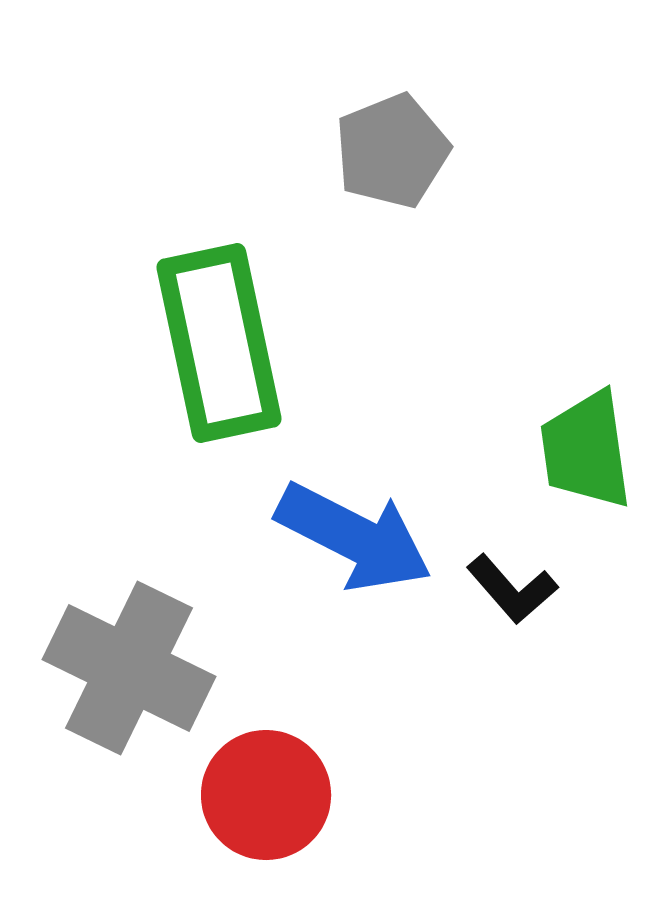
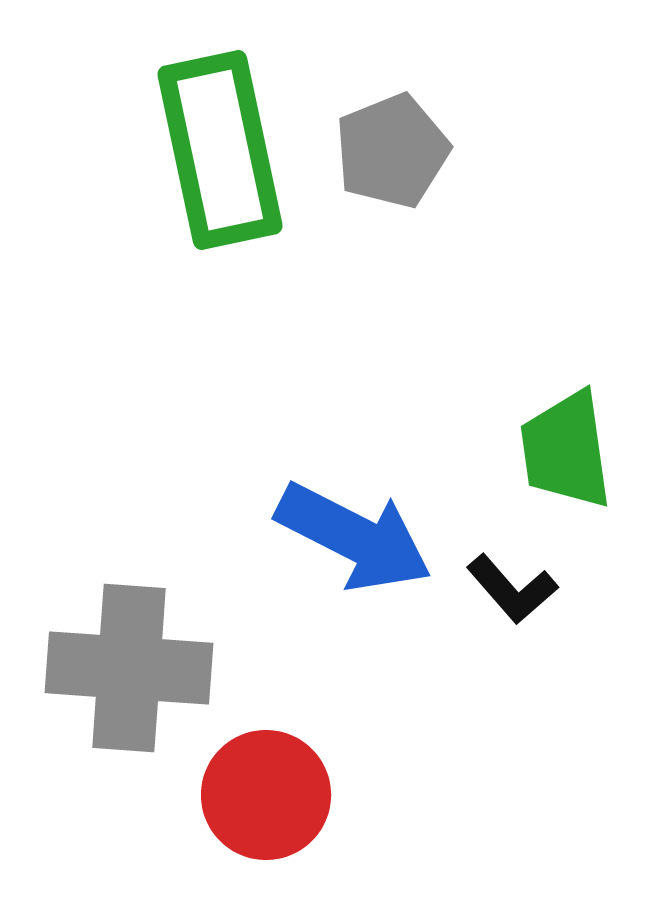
green rectangle: moved 1 px right, 193 px up
green trapezoid: moved 20 px left
gray cross: rotated 22 degrees counterclockwise
